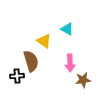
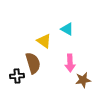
brown semicircle: moved 2 px right, 2 px down
